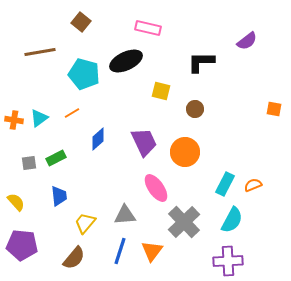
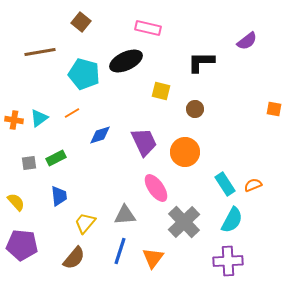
blue diamond: moved 2 px right, 4 px up; rotated 25 degrees clockwise
cyan rectangle: rotated 60 degrees counterclockwise
orange triangle: moved 1 px right, 7 px down
